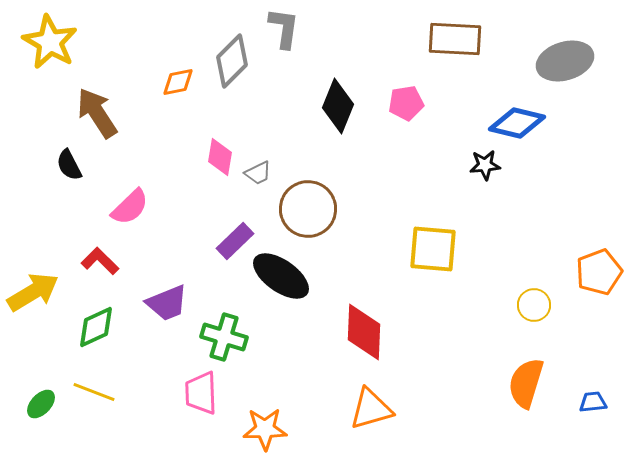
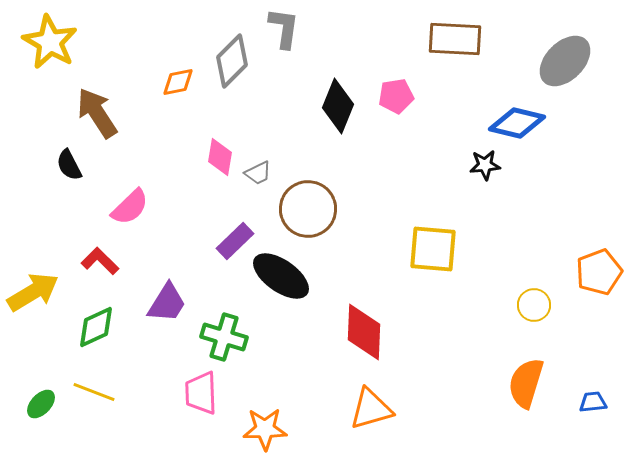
gray ellipse: rotated 28 degrees counterclockwise
pink pentagon: moved 10 px left, 7 px up
purple trapezoid: rotated 36 degrees counterclockwise
